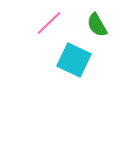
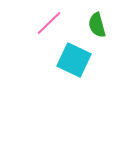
green semicircle: rotated 15 degrees clockwise
